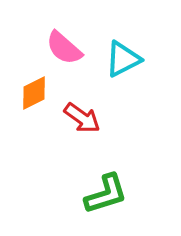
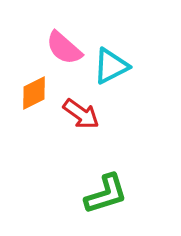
cyan triangle: moved 12 px left, 7 px down
red arrow: moved 1 px left, 4 px up
